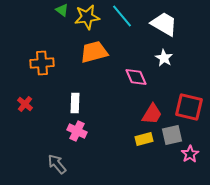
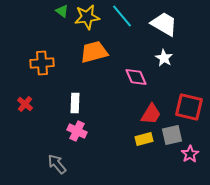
green triangle: moved 1 px down
red trapezoid: moved 1 px left
